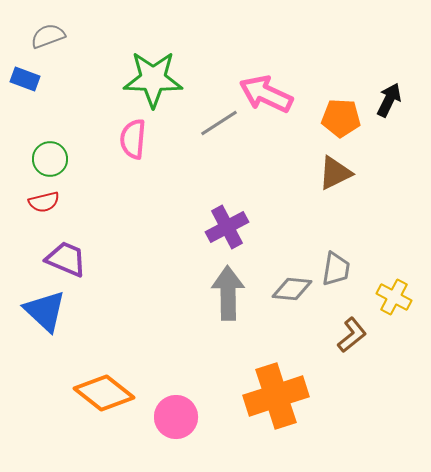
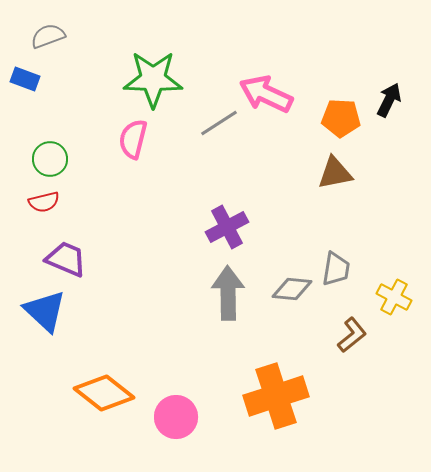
pink semicircle: rotated 9 degrees clockwise
brown triangle: rotated 15 degrees clockwise
